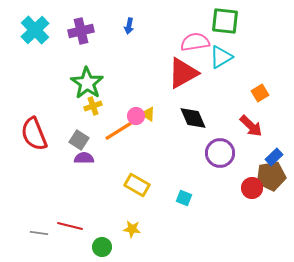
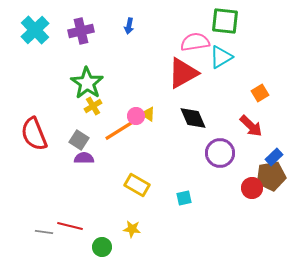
yellow cross: rotated 12 degrees counterclockwise
cyan square: rotated 35 degrees counterclockwise
gray line: moved 5 px right, 1 px up
